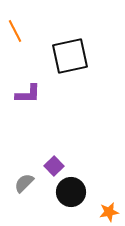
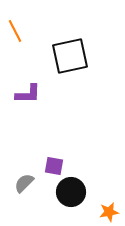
purple square: rotated 36 degrees counterclockwise
